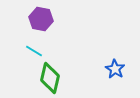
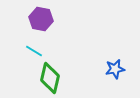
blue star: rotated 30 degrees clockwise
